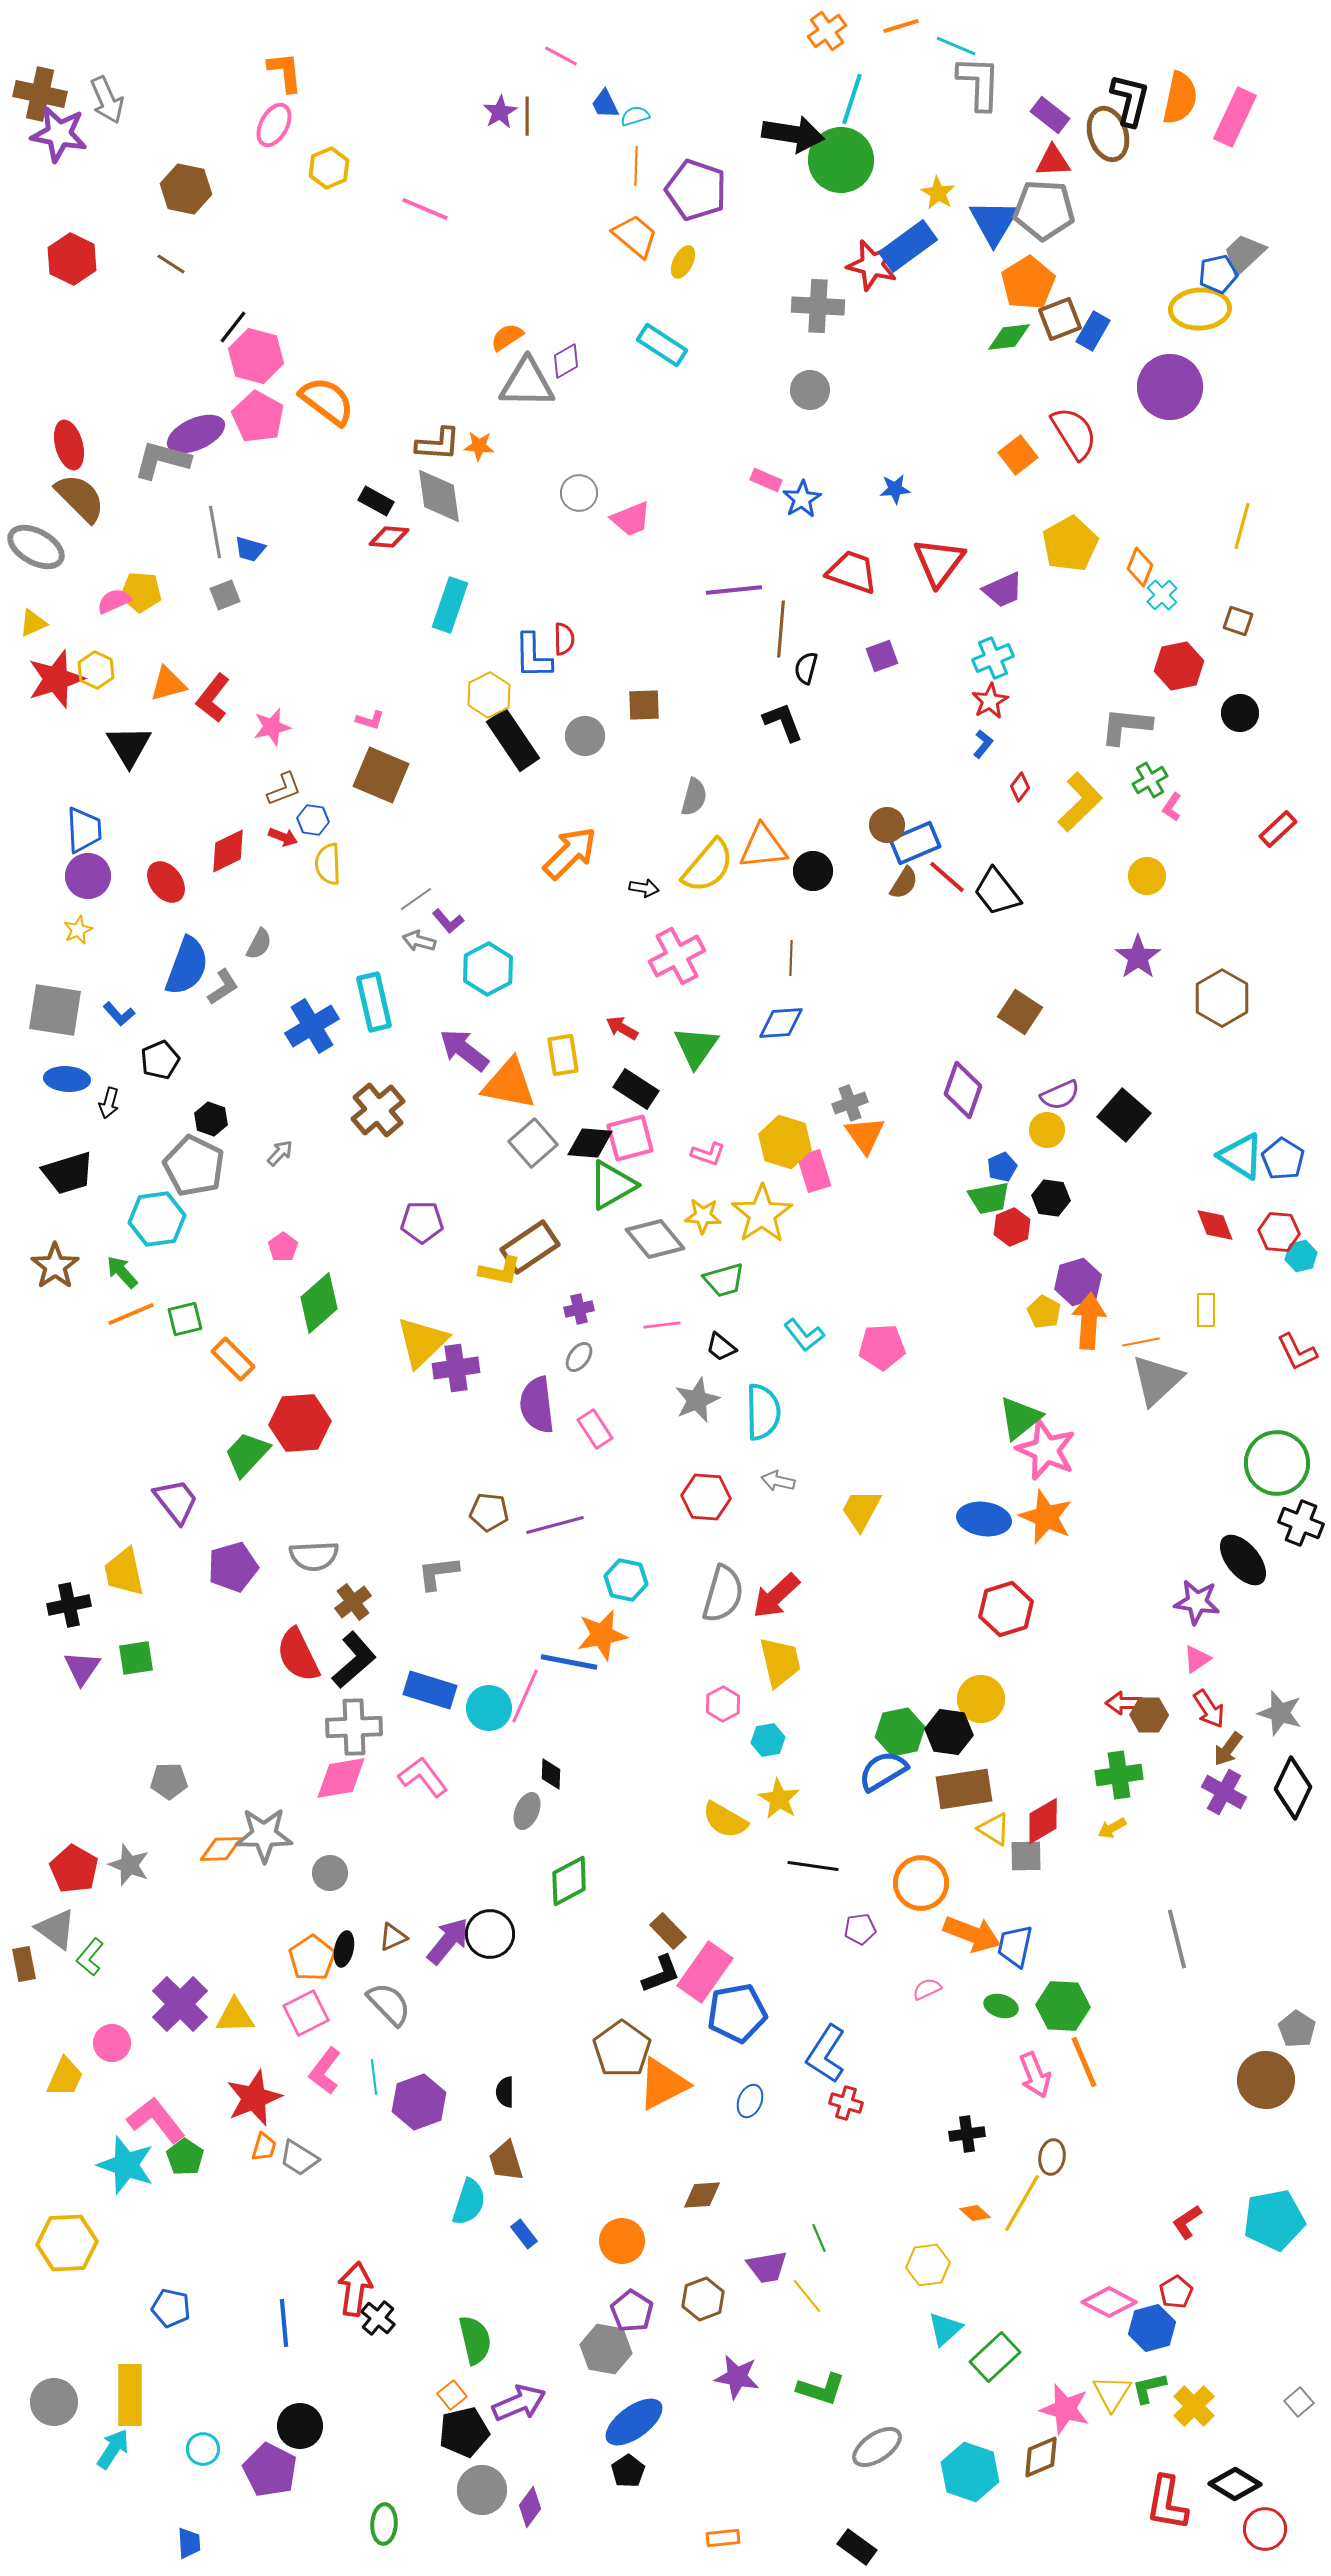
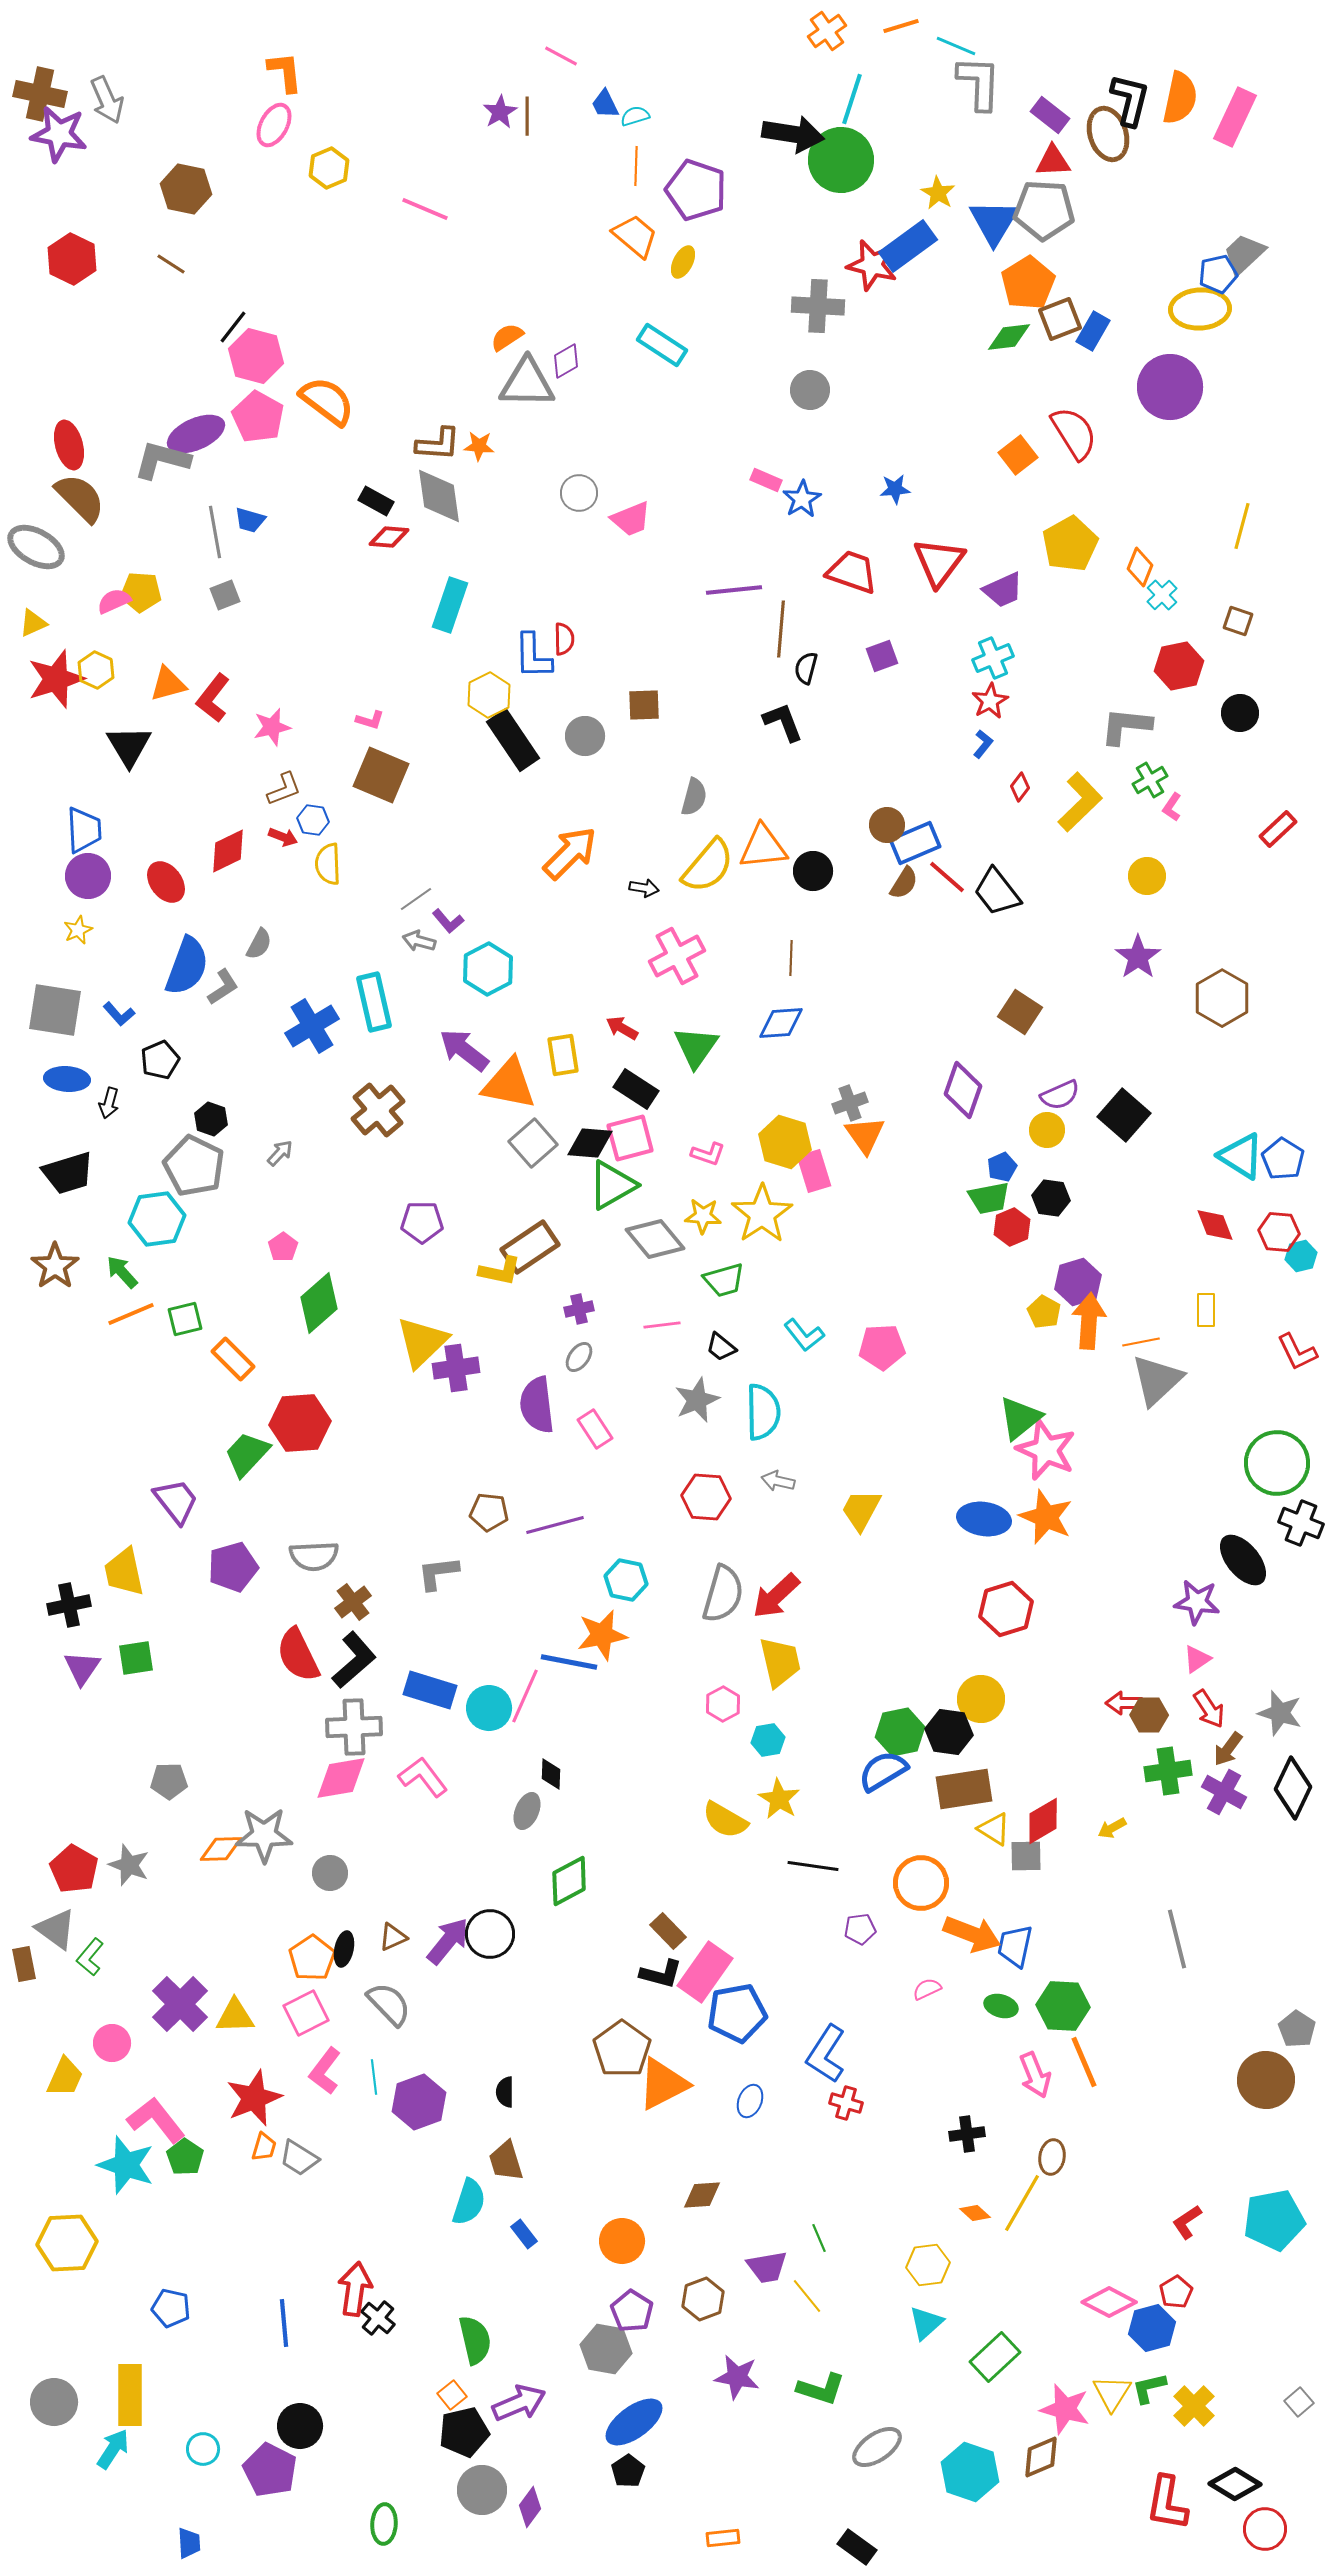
blue trapezoid at (250, 549): moved 29 px up
green cross at (1119, 1775): moved 49 px right, 4 px up
black L-shape at (661, 1974): rotated 36 degrees clockwise
cyan triangle at (945, 2329): moved 19 px left, 6 px up
